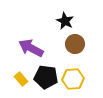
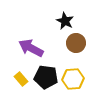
brown circle: moved 1 px right, 1 px up
